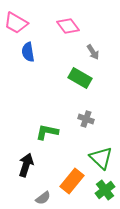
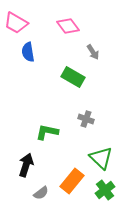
green rectangle: moved 7 px left, 1 px up
gray semicircle: moved 2 px left, 5 px up
